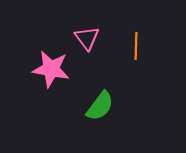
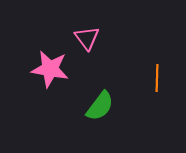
orange line: moved 21 px right, 32 px down
pink star: moved 1 px left
